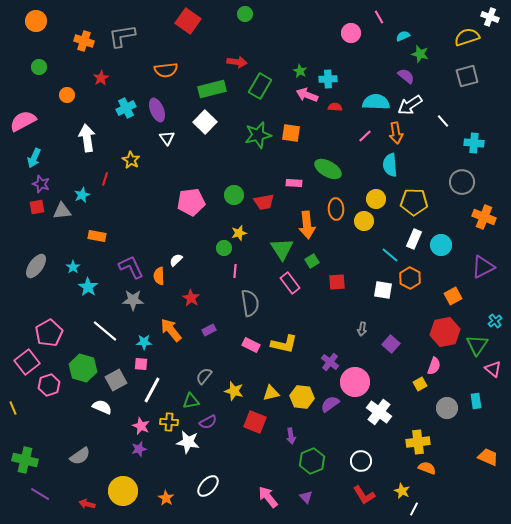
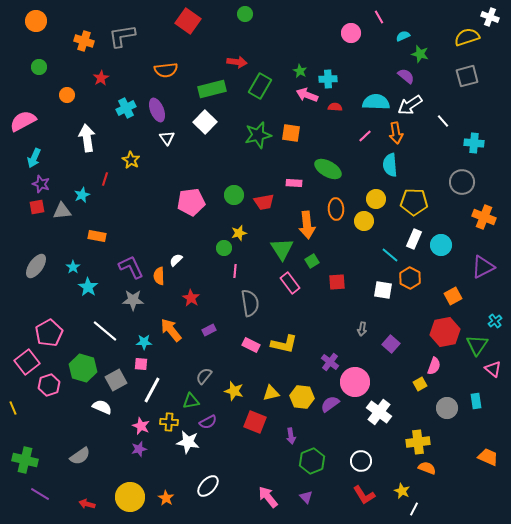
yellow circle at (123, 491): moved 7 px right, 6 px down
